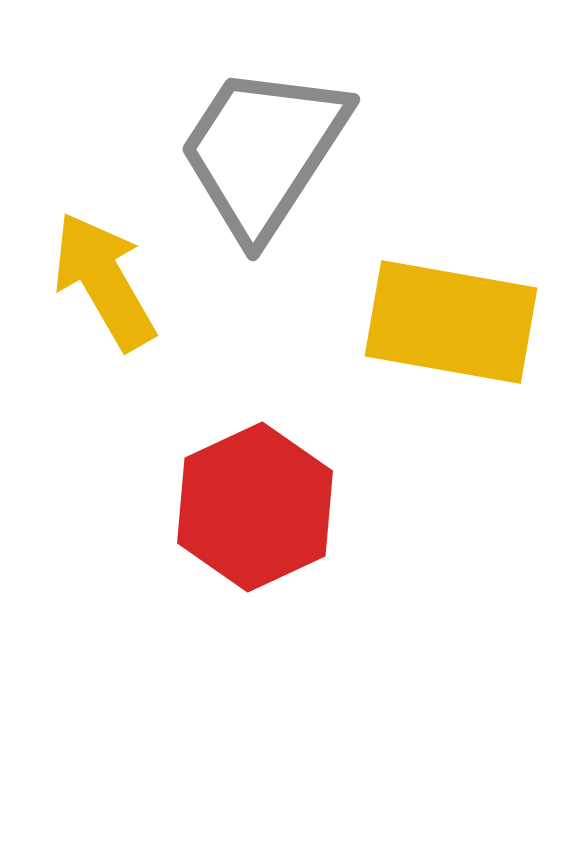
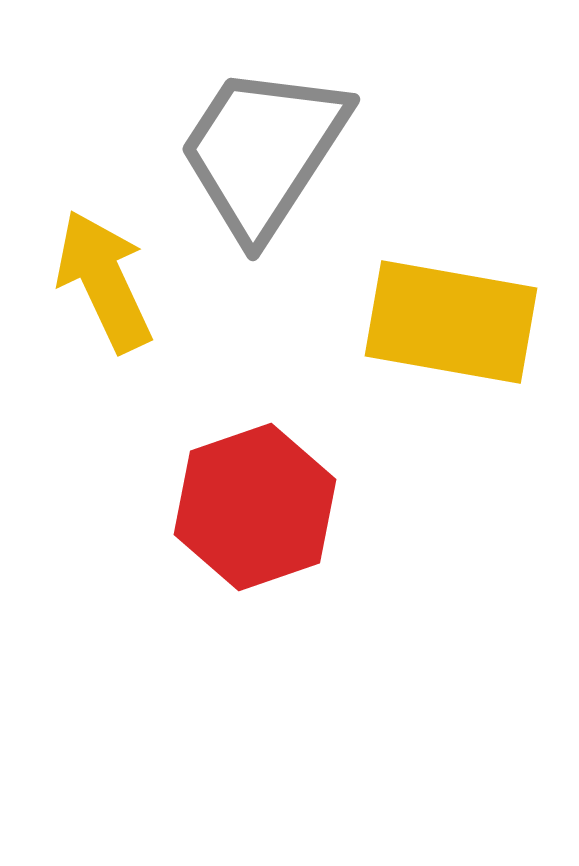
yellow arrow: rotated 5 degrees clockwise
red hexagon: rotated 6 degrees clockwise
